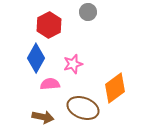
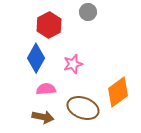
pink semicircle: moved 4 px left, 5 px down
orange diamond: moved 3 px right, 4 px down
